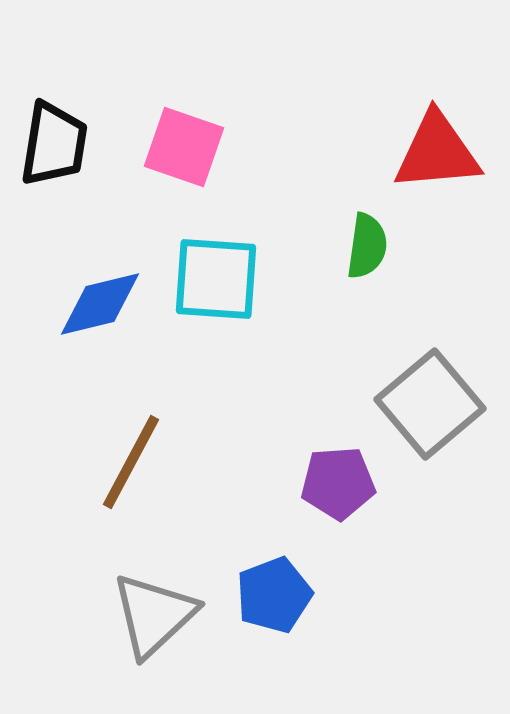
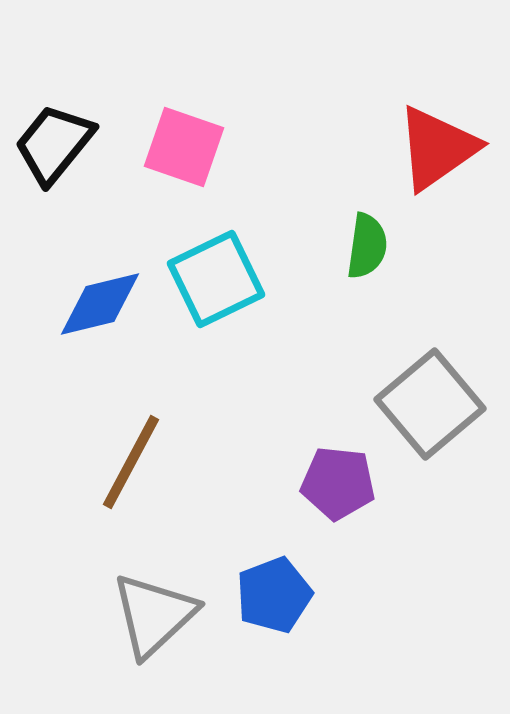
black trapezoid: rotated 150 degrees counterclockwise
red triangle: moved 4 px up; rotated 30 degrees counterclockwise
cyan square: rotated 30 degrees counterclockwise
purple pentagon: rotated 10 degrees clockwise
